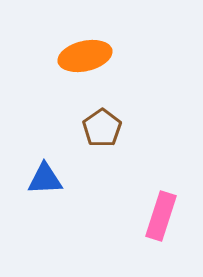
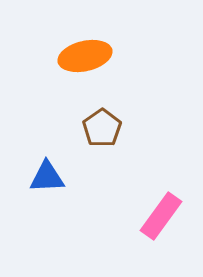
blue triangle: moved 2 px right, 2 px up
pink rectangle: rotated 18 degrees clockwise
